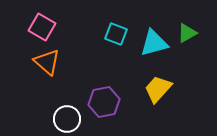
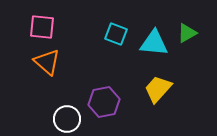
pink square: rotated 24 degrees counterclockwise
cyan triangle: rotated 20 degrees clockwise
